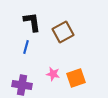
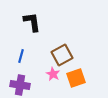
brown square: moved 1 px left, 23 px down
blue line: moved 5 px left, 9 px down
pink star: rotated 16 degrees clockwise
purple cross: moved 2 px left
